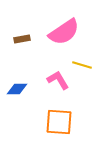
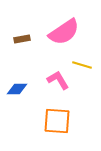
orange square: moved 2 px left, 1 px up
